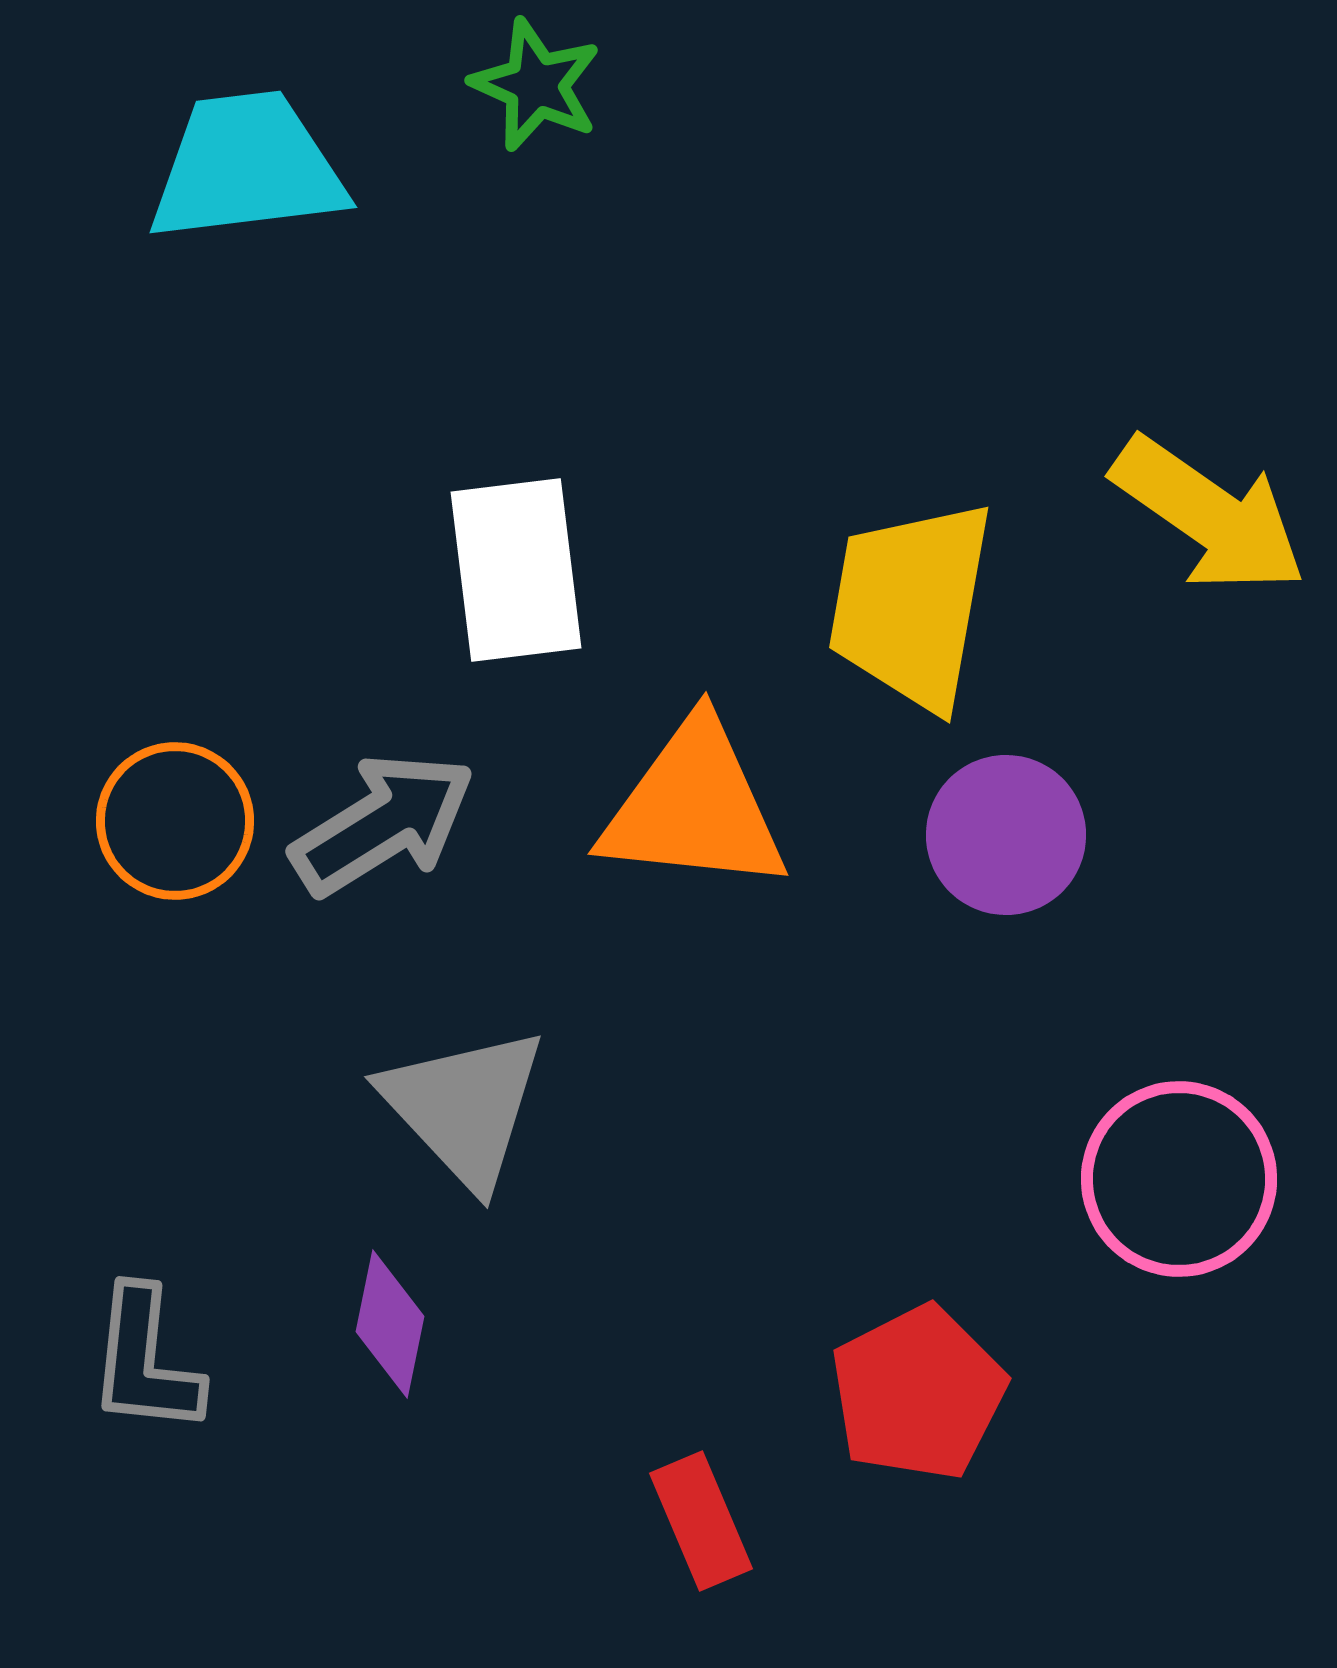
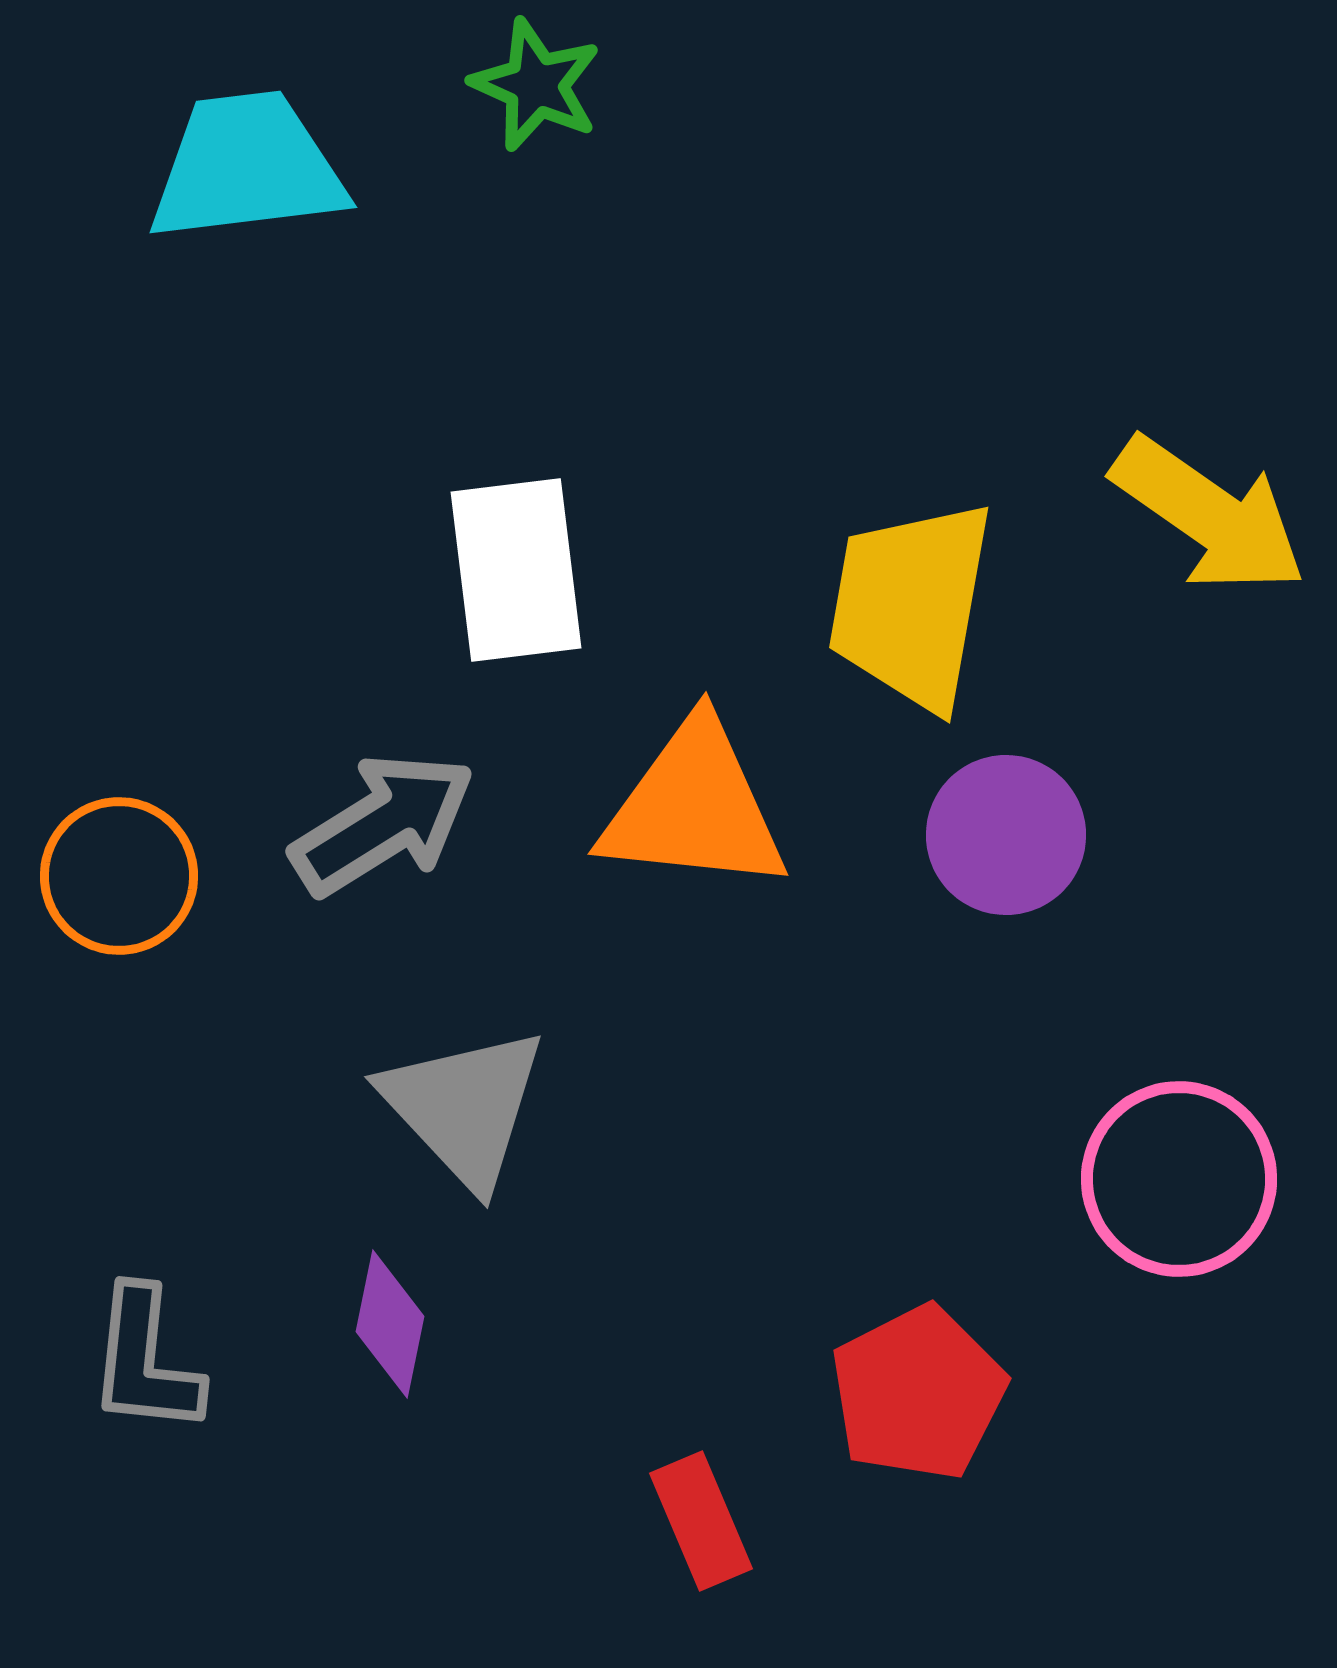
orange circle: moved 56 px left, 55 px down
